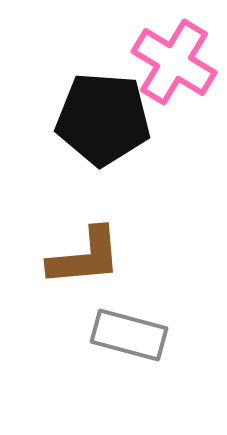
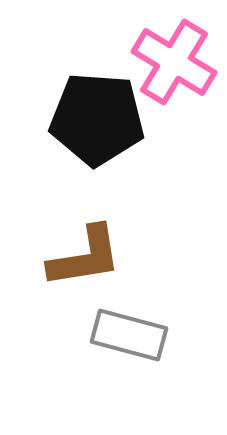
black pentagon: moved 6 px left
brown L-shape: rotated 4 degrees counterclockwise
